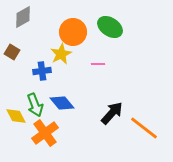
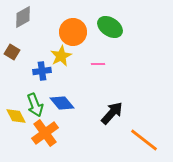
yellow star: moved 2 px down
orange line: moved 12 px down
